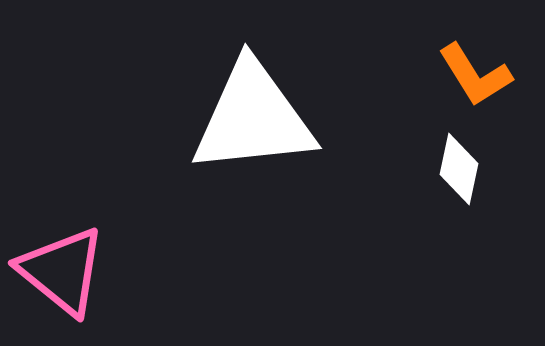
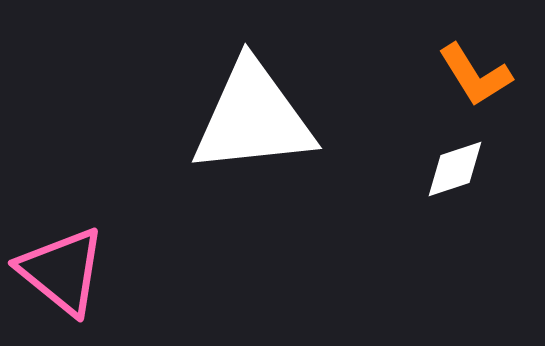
white diamond: moved 4 px left; rotated 60 degrees clockwise
